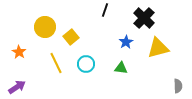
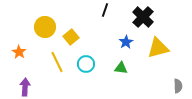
black cross: moved 1 px left, 1 px up
yellow line: moved 1 px right, 1 px up
purple arrow: moved 8 px right; rotated 54 degrees counterclockwise
